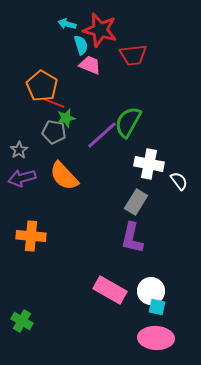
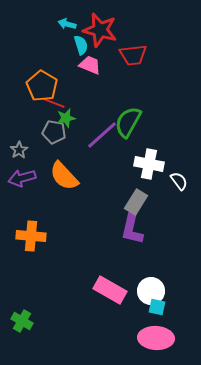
purple L-shape: moved 9 px up
